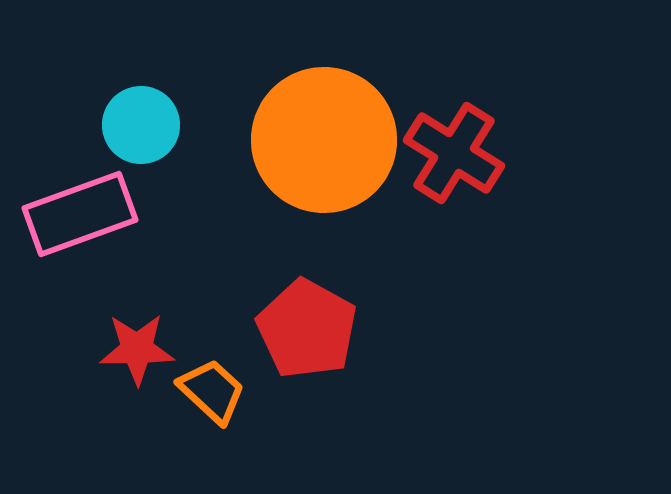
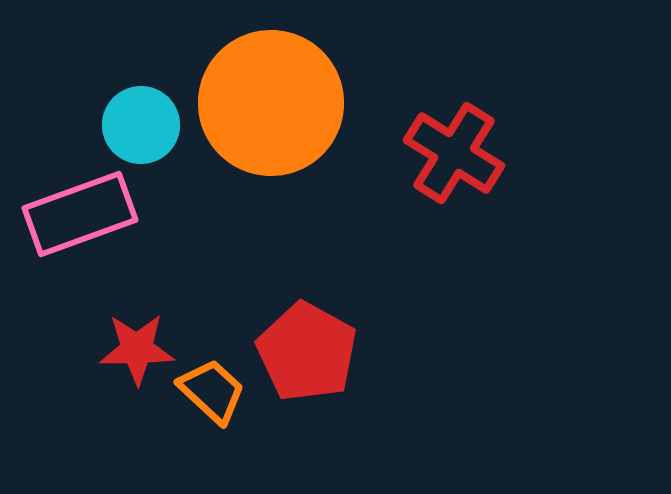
orange circle: moved 53 px left, 37 px up
red pentagon: moved 23 px down
